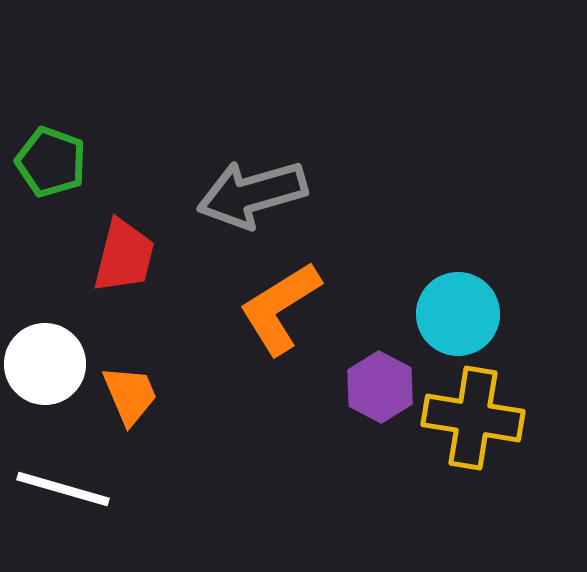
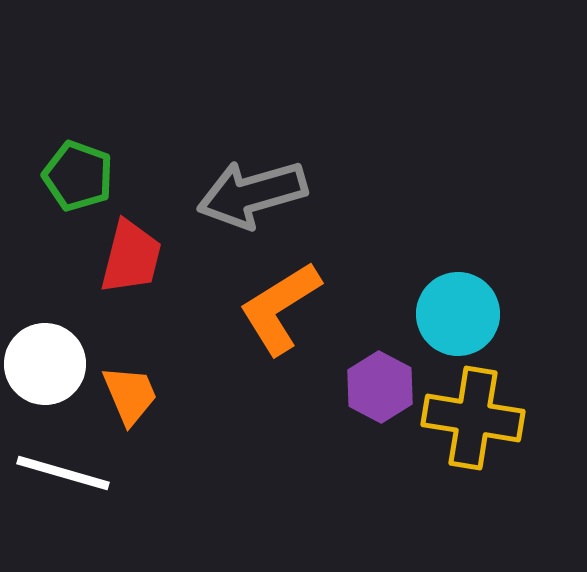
green pentagon: moved 27 px right, 14 px down
red trapezoid: moved 7 px right, 1 px down
white line: moved 16 px up
